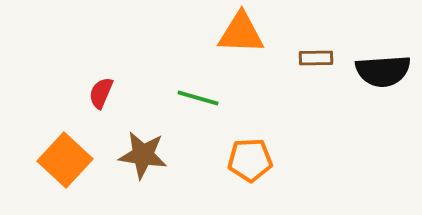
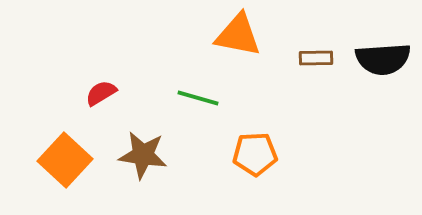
orange triangle: moved 3 px left, 2 px down; rotated 9 degrees clockwise
black semicircle: moved 12 px up
red semicircle: rotated 36 degrees clockwise
orange pentagon: moved 5 px right, 6 px up
